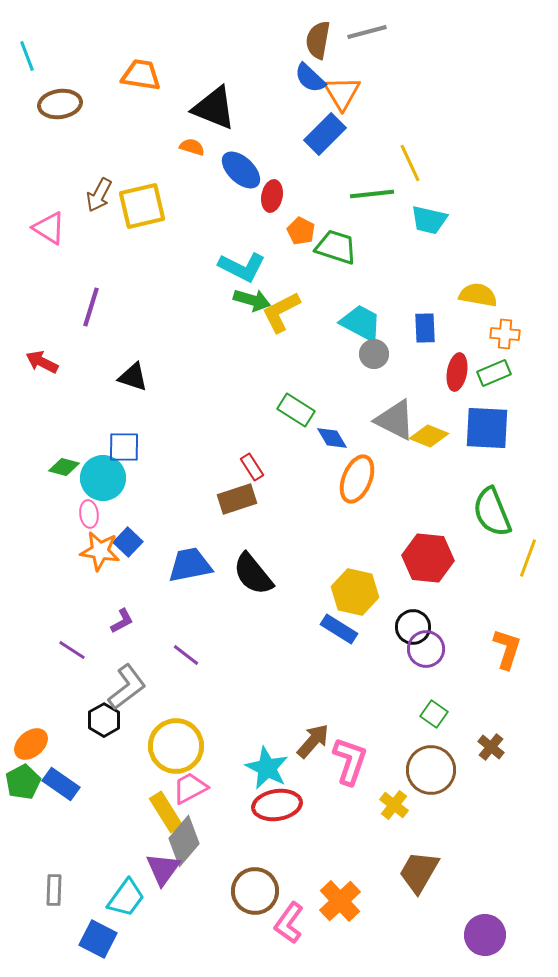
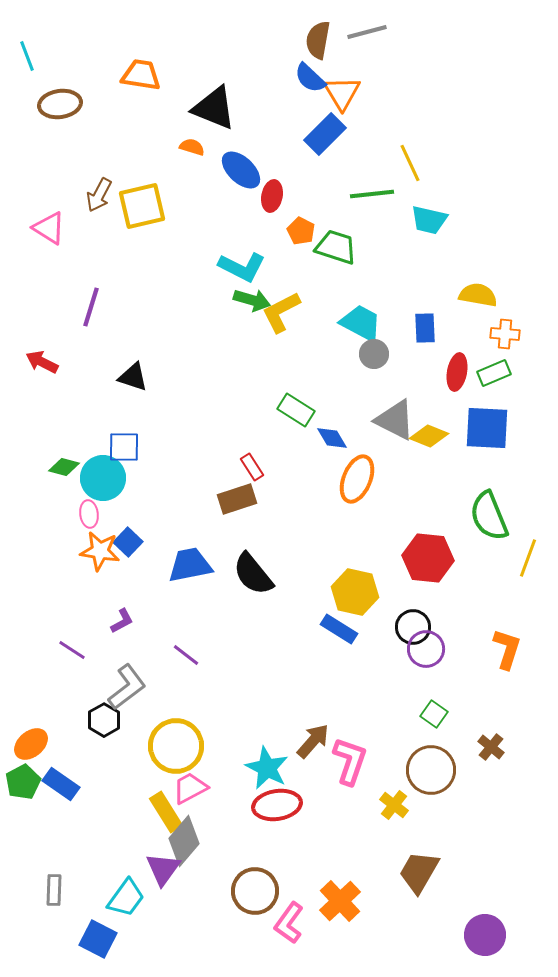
green semicircle at (492, 512): moved 3 px left, 4 px down
